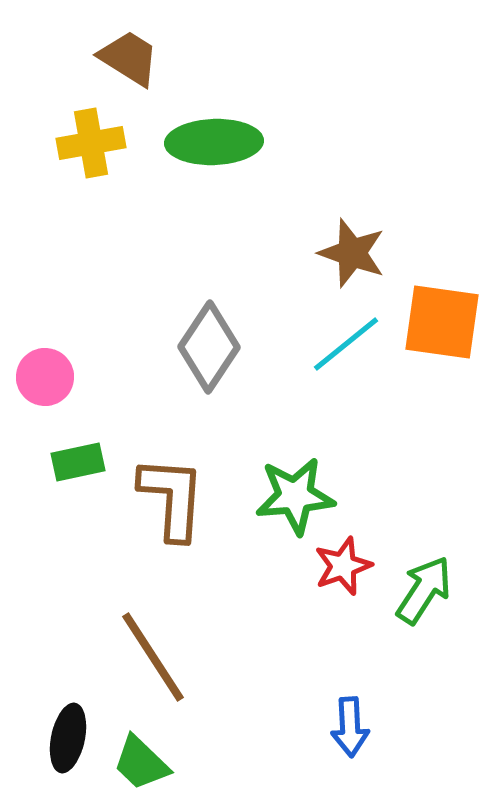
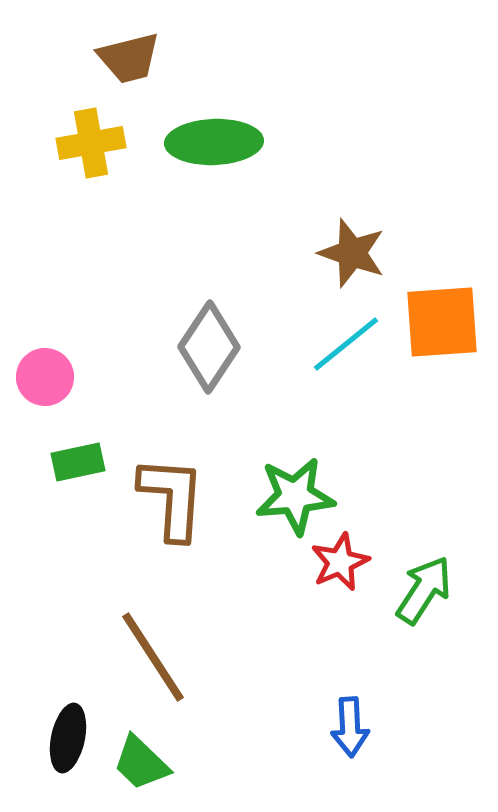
brown trapezoid: rotated 134 degrees clockwise
orange square: rotated 12 degrees counterclockwise
red star: moved 3 px left, 4 px up; rotated 4 degrees counterclockwise
